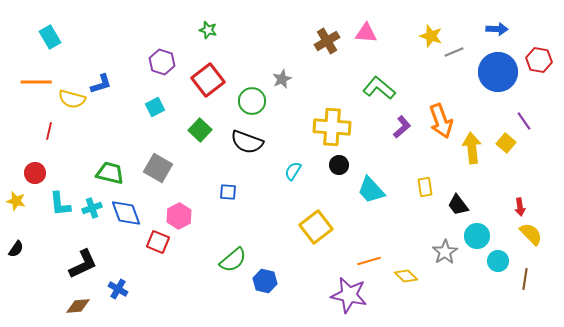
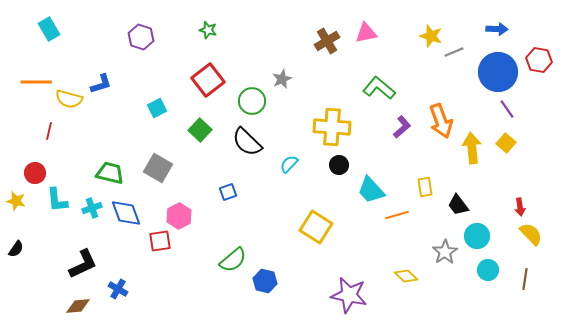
pink triangle at (366, 33): rotated 15 degrees counterclockwise
cyan rectangle at (50, 37): moved 1 px left, 8 px up
purple hexagon at (162, 62): moved 21 px left, 25 px up
yellow semicircle at (72, 99): moved 3 px left
cyan square at (155, 107): moved 2 px right, 1 px down
purple line at (524, 121): moved 17 px left, 12 px up
black semicircle at (247, 142): rotated 24 degrees clockwise
cyan semicircle at (293, 171): moved 4 px left, 7 px up; rotated 12 degrees clockwise
blue square at (228, 192): rotated 24 degrees counterclockwise
cyan L-shape at (60, 204): moved 3 px left, 4 px up
yellow square at (316, 227): rotated 20 degrees counterclockwise
red square at (158, 242): moved 2 px right, 1 px up; rotated 30 degrees counterclockwise
orange line at (369, 261): moved 28 px right, 46 px up
cyan circle at (498, 261): moved 10 px left, 9 px down
